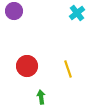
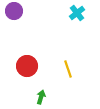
green arrow: rotated 24 degrees clockwise
